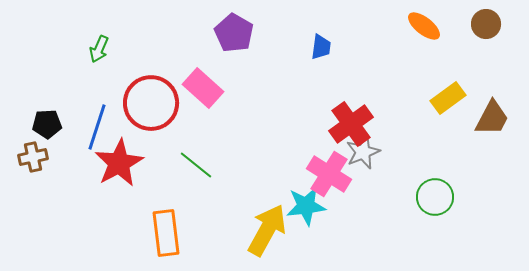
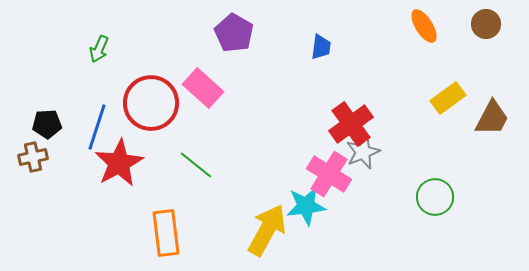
orange ellipse: rotated 20 degrees clockwise
